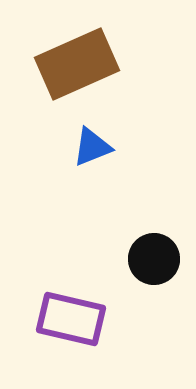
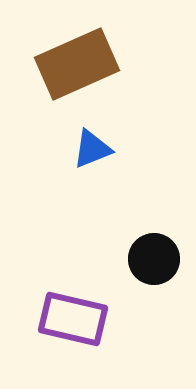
blue triangle: moved 2 px down
purple rectangle: moved 2 px right
